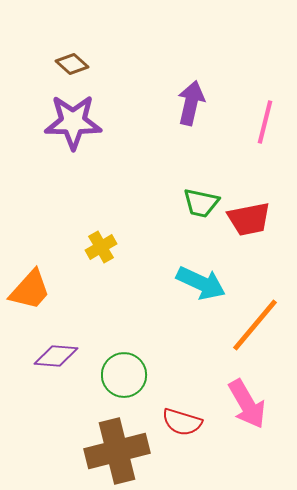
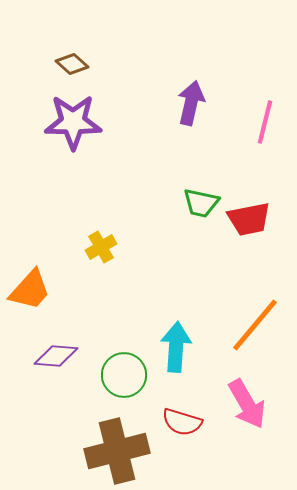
cyan arrow: moved 25 px left, 64 px down; rotated 111 degrees counterclockwise
